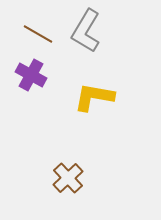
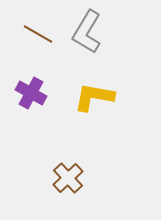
gray L-shape: moved 1 px right, 1 px down
purple cross: moved 18 px down
